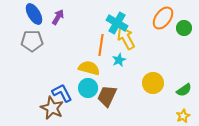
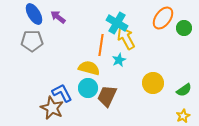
purple arrow: rotated 84 degrees counterclockwise
